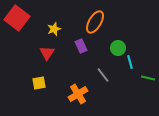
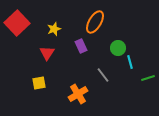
red square: moved 5 px down; rotated 10 degrees clockwise
green line: rotated 32 degrees counterclockwise
